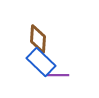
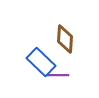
brown diamond: moved 27 px right
